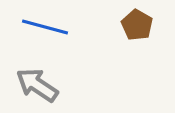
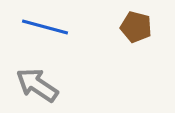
brown pentagon: moved 1 px left, 2 px down; rotated 16 degrees counterclockwise
